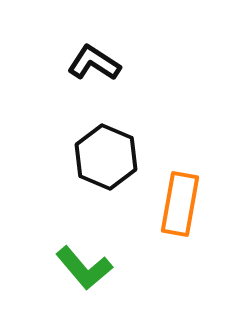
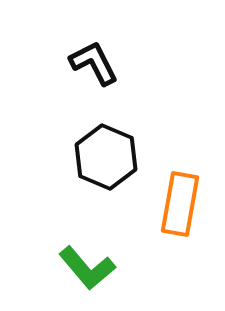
black L-shape: rotated 30 degrees clockwise
green L-shape: moved 3 px right
